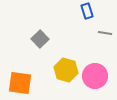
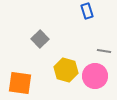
gray line: moved 1 px left, 18 px down
